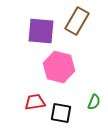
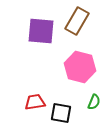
pink hexagon: moved 21 px right
